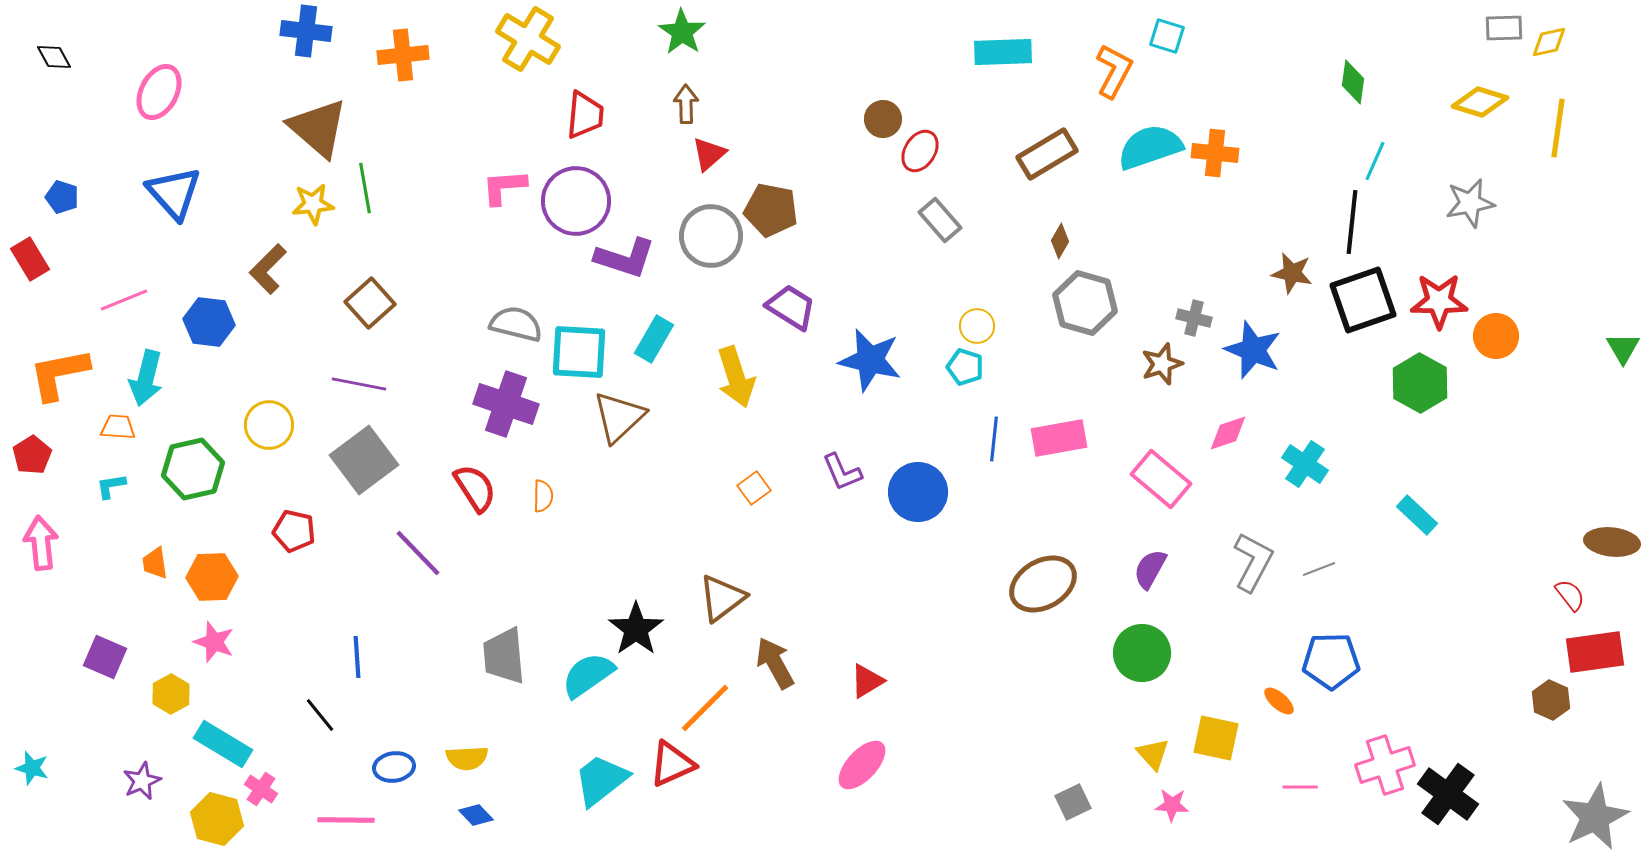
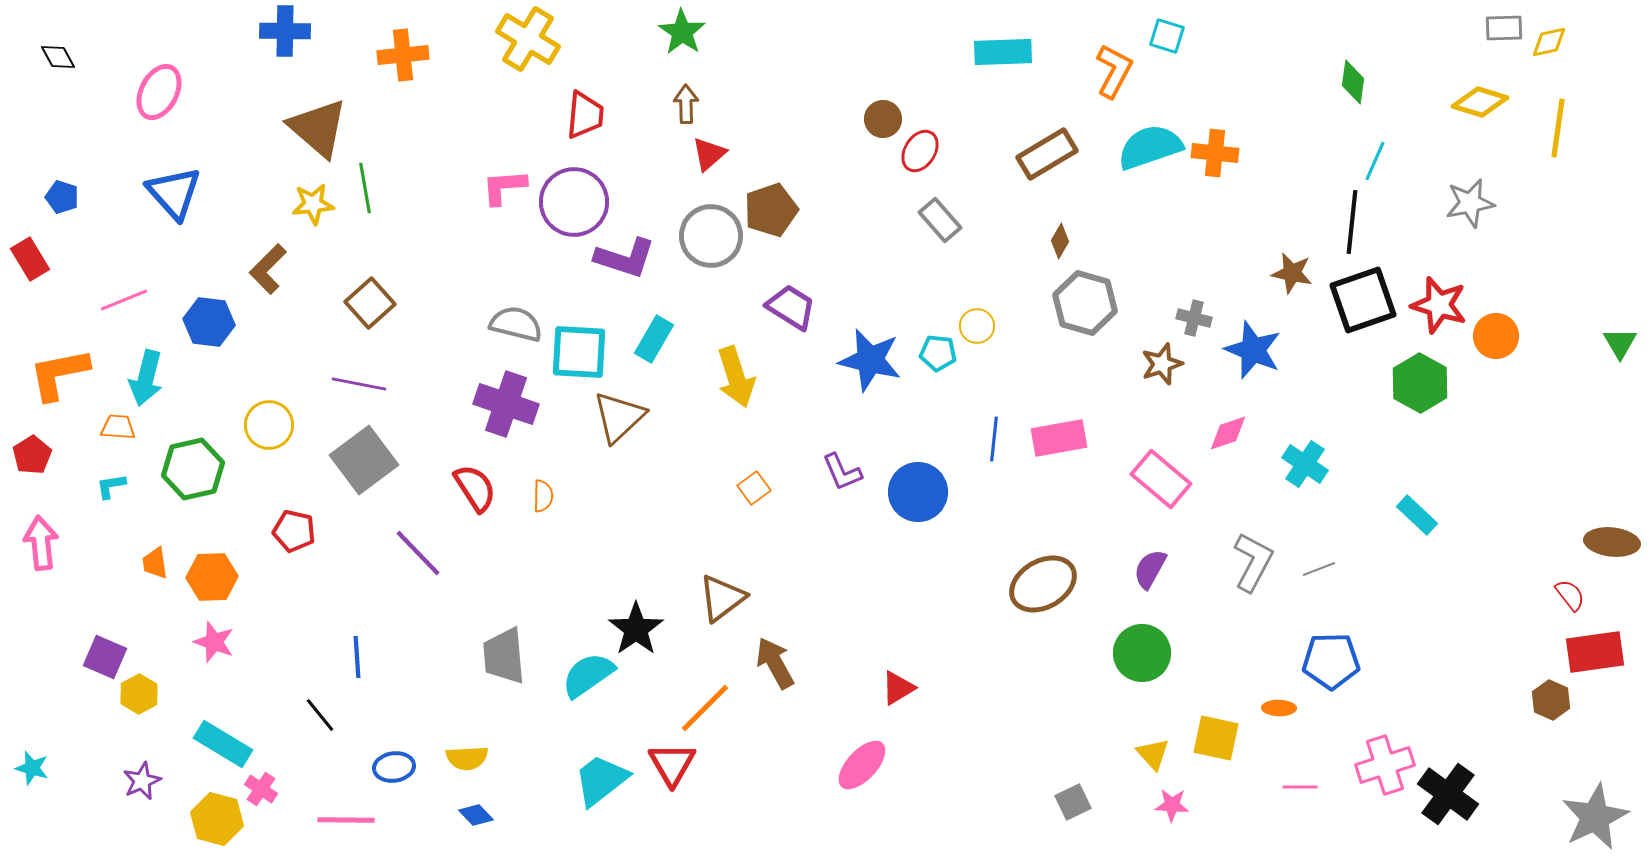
blue cross at (306, 31): moved 21 px left; rotated 6 degrees counterclockwise
black diamond at (54, 57): moved 4 px right
purple circle at (576, 201): moved 2 px left, 1 px down
brown pentagon at (771, 210): rotated 30 degrees counterclockwise
red star at (1439, 301): moved 4 px down; rotated 16 degrees clockwise
green triangle at (1623, 348): moved 3 px left, 5 px up
cyan pentagon at (965, 367): moved 27 px left, 14 px up; rotated 12 degrees counterclockwise
red triangle at (867, 681): moved 31 px right, 7 px down
yellow hexagon at (171, 694): moved 32 px left
orange ellipse at (1279, 701): moved 7 px down; rotated 40 degrees counterclockwise
red triangle at (672, 764): rotated 36 degrees counterclockwise
